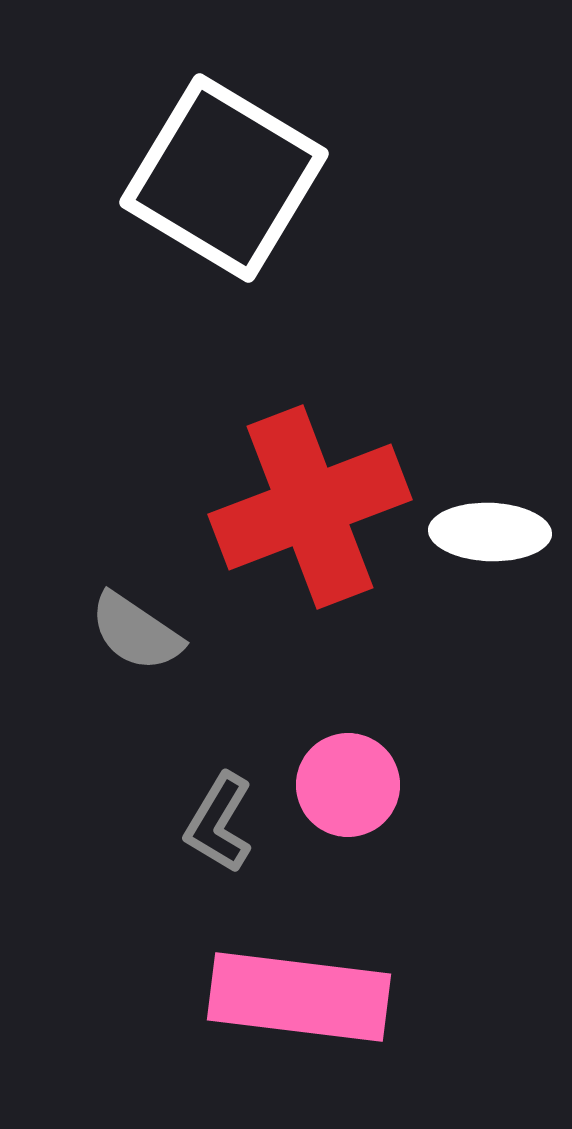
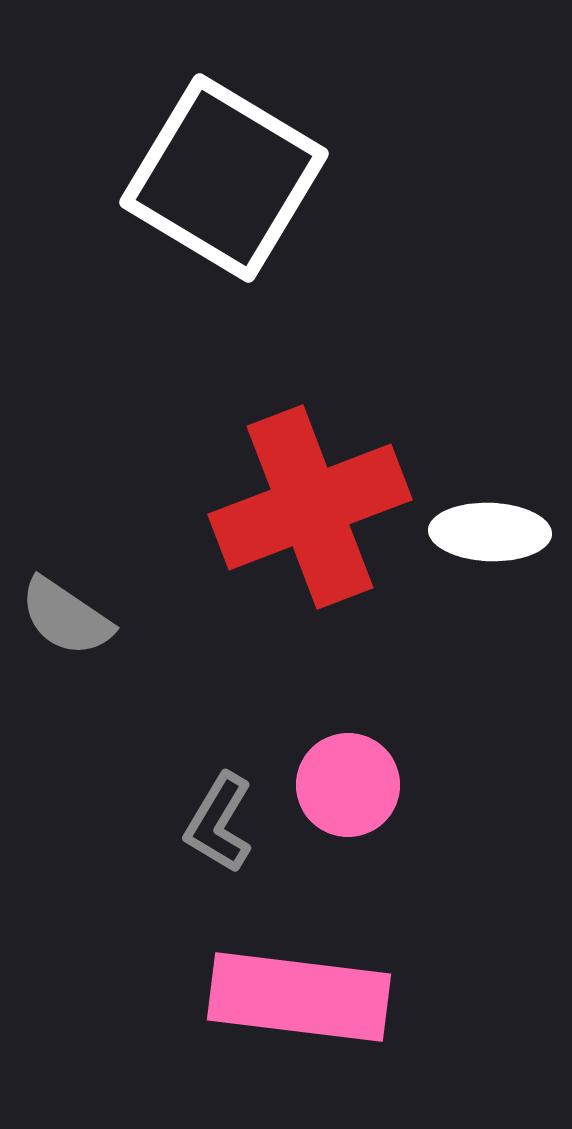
gray semicircle: moved 70 px left, 15 px up
